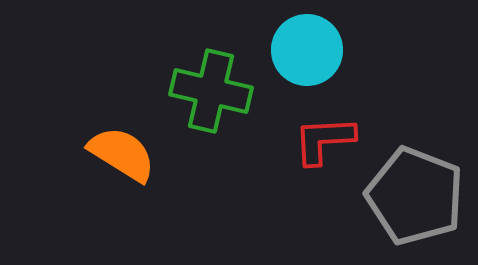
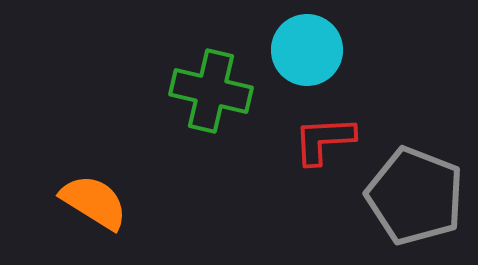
orange semicircle: moved 28 px left, 48 px down
